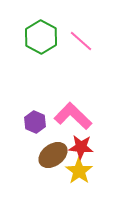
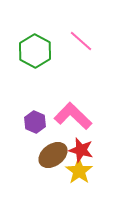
green hexagon: moved 6 px left, 14 px down
red star: moved 3 px down; rotated 10 degrees clockwise
